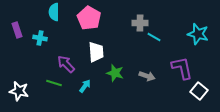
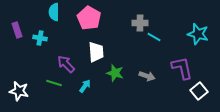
white square: rotated 12 degrees clockwise
